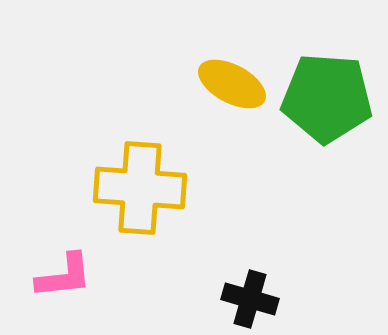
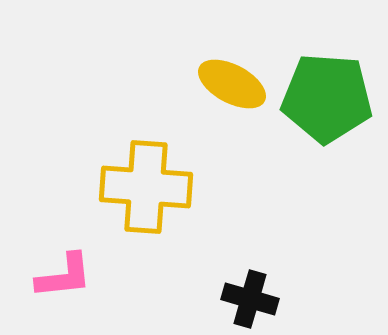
yellow cross: moved 6 px right, 1 px up
